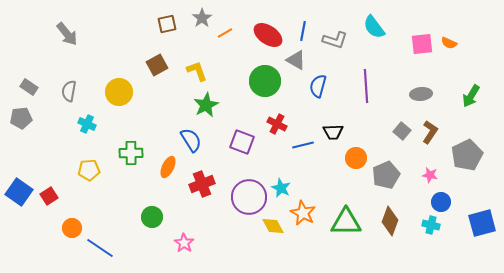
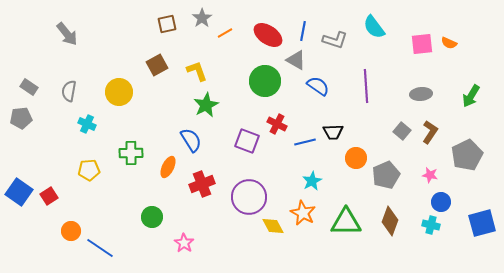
blue semicircle at (318, 86): rotated 110 degrees clockwise
purple square at (242, 142): moved 5 px right, 1 px up
blue line at (303, 145): moved 2 px right, 3 px up
cyan star at (281, 188): moved 31 px right, 7 px up; rotated 18 degrees clockwise
orange circle at (72, 228): moved 1 px left, 3 px down
